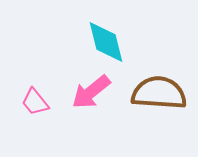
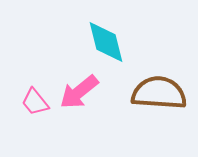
pink arrow: moved 12 px left
